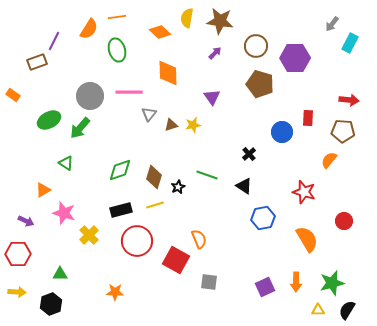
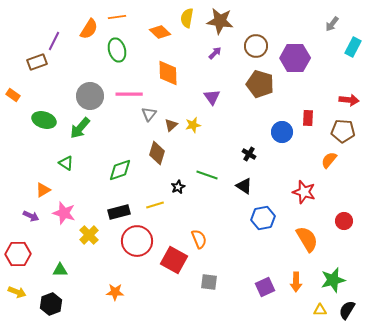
cyan rectangle at (350, 43): moved 3 px right, 4 px down
pink line at (129, 92): moved 2 px down
green ellipse at (49, 120): moved 5 px left; rotated 45 degrees clockwise
brown triangle at (171, 125): rotated 24 degrees counterclockwise
black cross at (249, 154): rotated 16 degrees counterclockwise
brown diamond at (154, 177): moved 3 px right, 24 px up
black rectangle at (121, 210): moved 2 px left, 2 px down
purple arrow at (26, 221): moved 5 px right, 5 px up
red square at (176, 260): moved 2 px left
green triangle at (60, 274): moved 4 px up
green star at (332, 283): moved 1 px right, 3 px up
yellow arrow at (17, 292): rotated 18 degrees clockwise
yellow triangle at (318, 310): moved 2 px right
